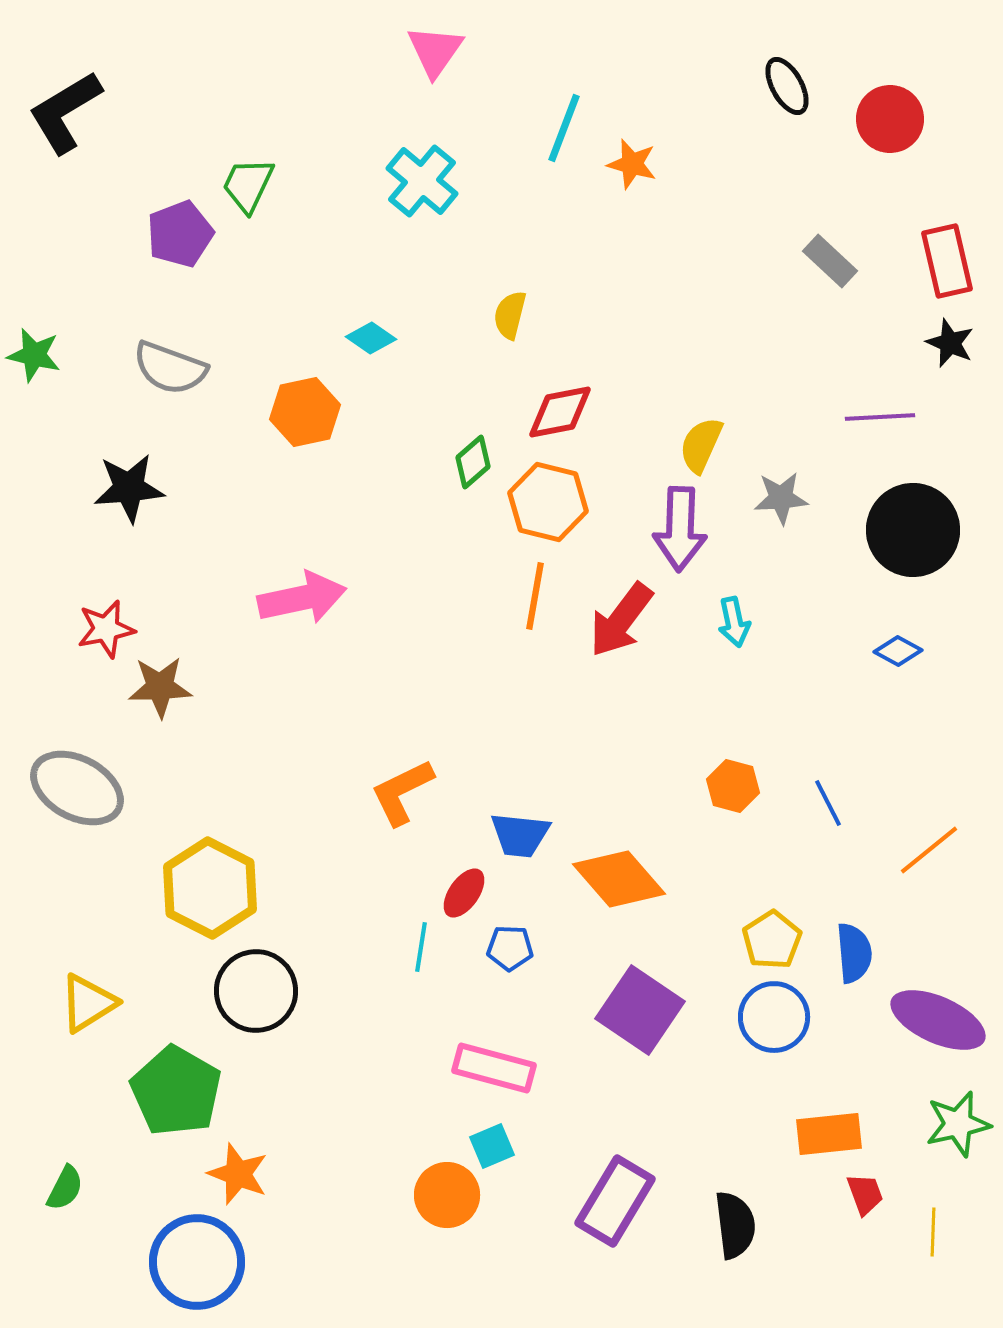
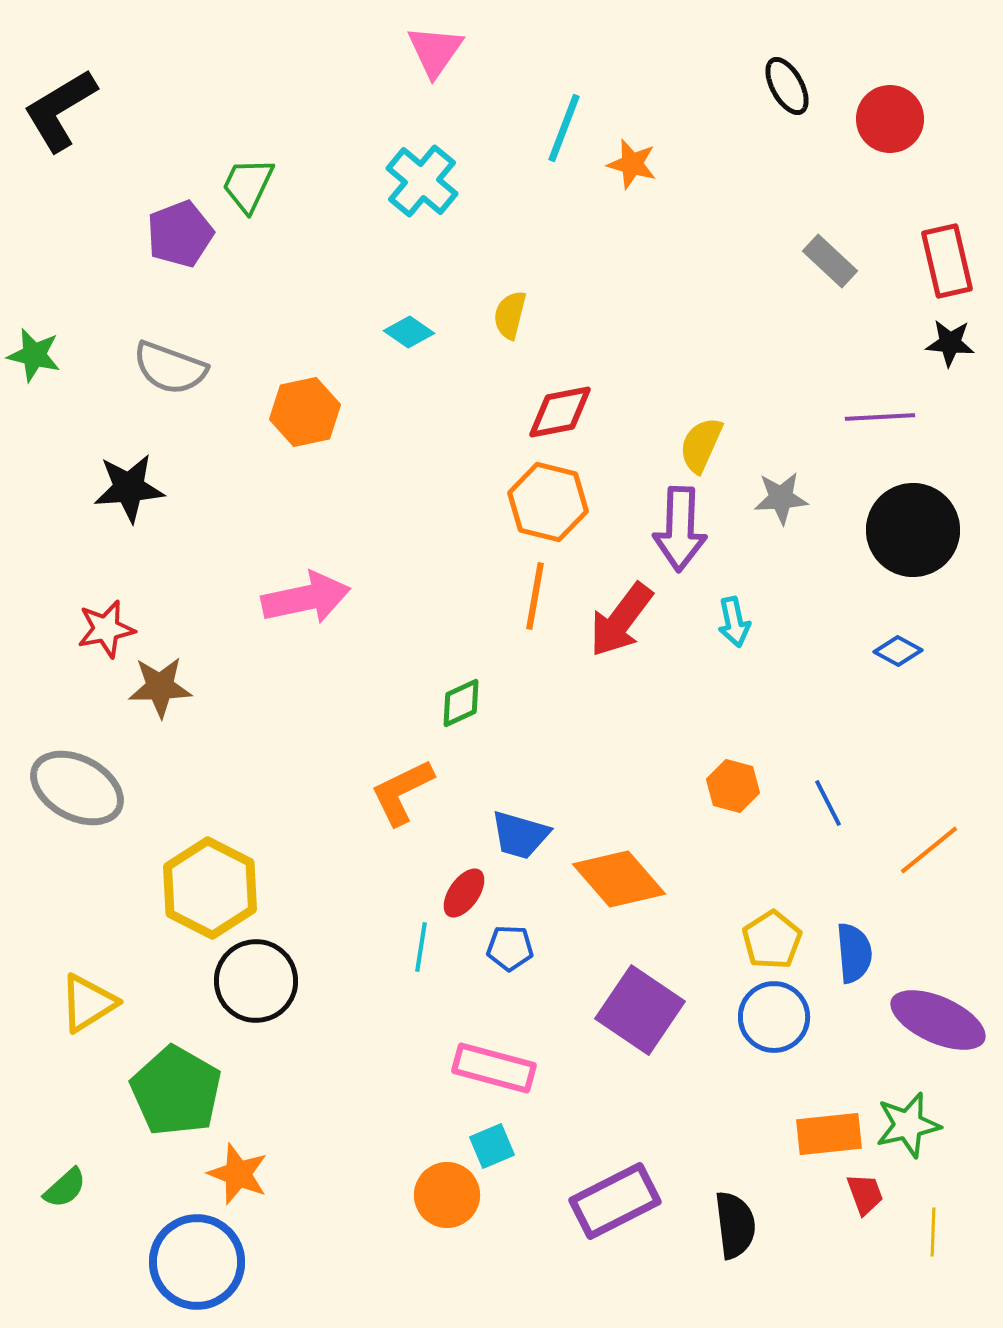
black L-shape at (65, 112): moved 5 px left, 2 px up
cyan diamond at (371, 338): moved 38 px right, 6 px up
black star at (950, 343): rotated 18 degrees counterclockwise
green diamond at (473, 462): moved 12 px left, 241 px down; rotated 16 degrees clockwise
pink arrow at (302, 598): moved 4 px right
blue trapezoid at (520, 835): rotated 10 degrees clockwise
black circle at (256, 991): moved 10 px up
green star at (958, 1124): moved 50 px left, 1 px down
green semicircle at (65, 1188): rotated 21 degrees clockwise
purple rectangle at (615, 1201): rotated 32 degrees clockwise
